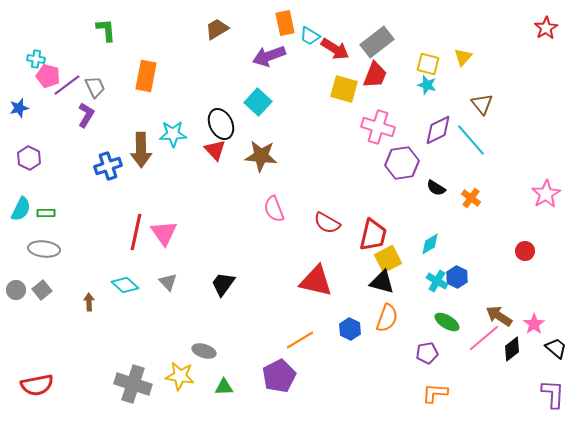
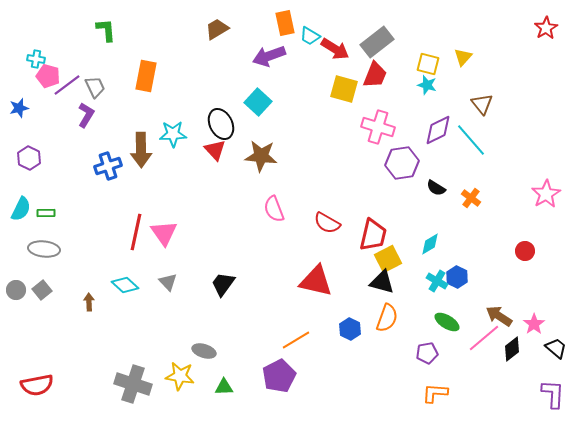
orange line at (300, 340): moved 4 px left
